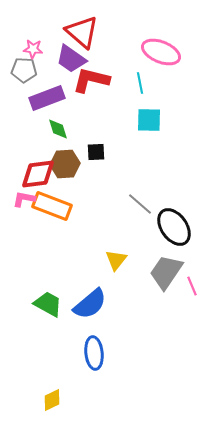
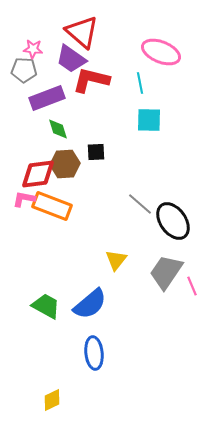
black ellipse: moved 1 px left, 6 px up
green trapezoid: moved 2 px left, 2 px down
